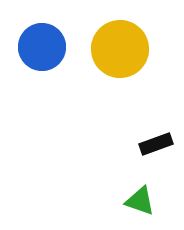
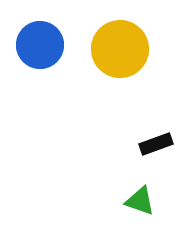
blue circle: moved 2 px left, 2 px up
